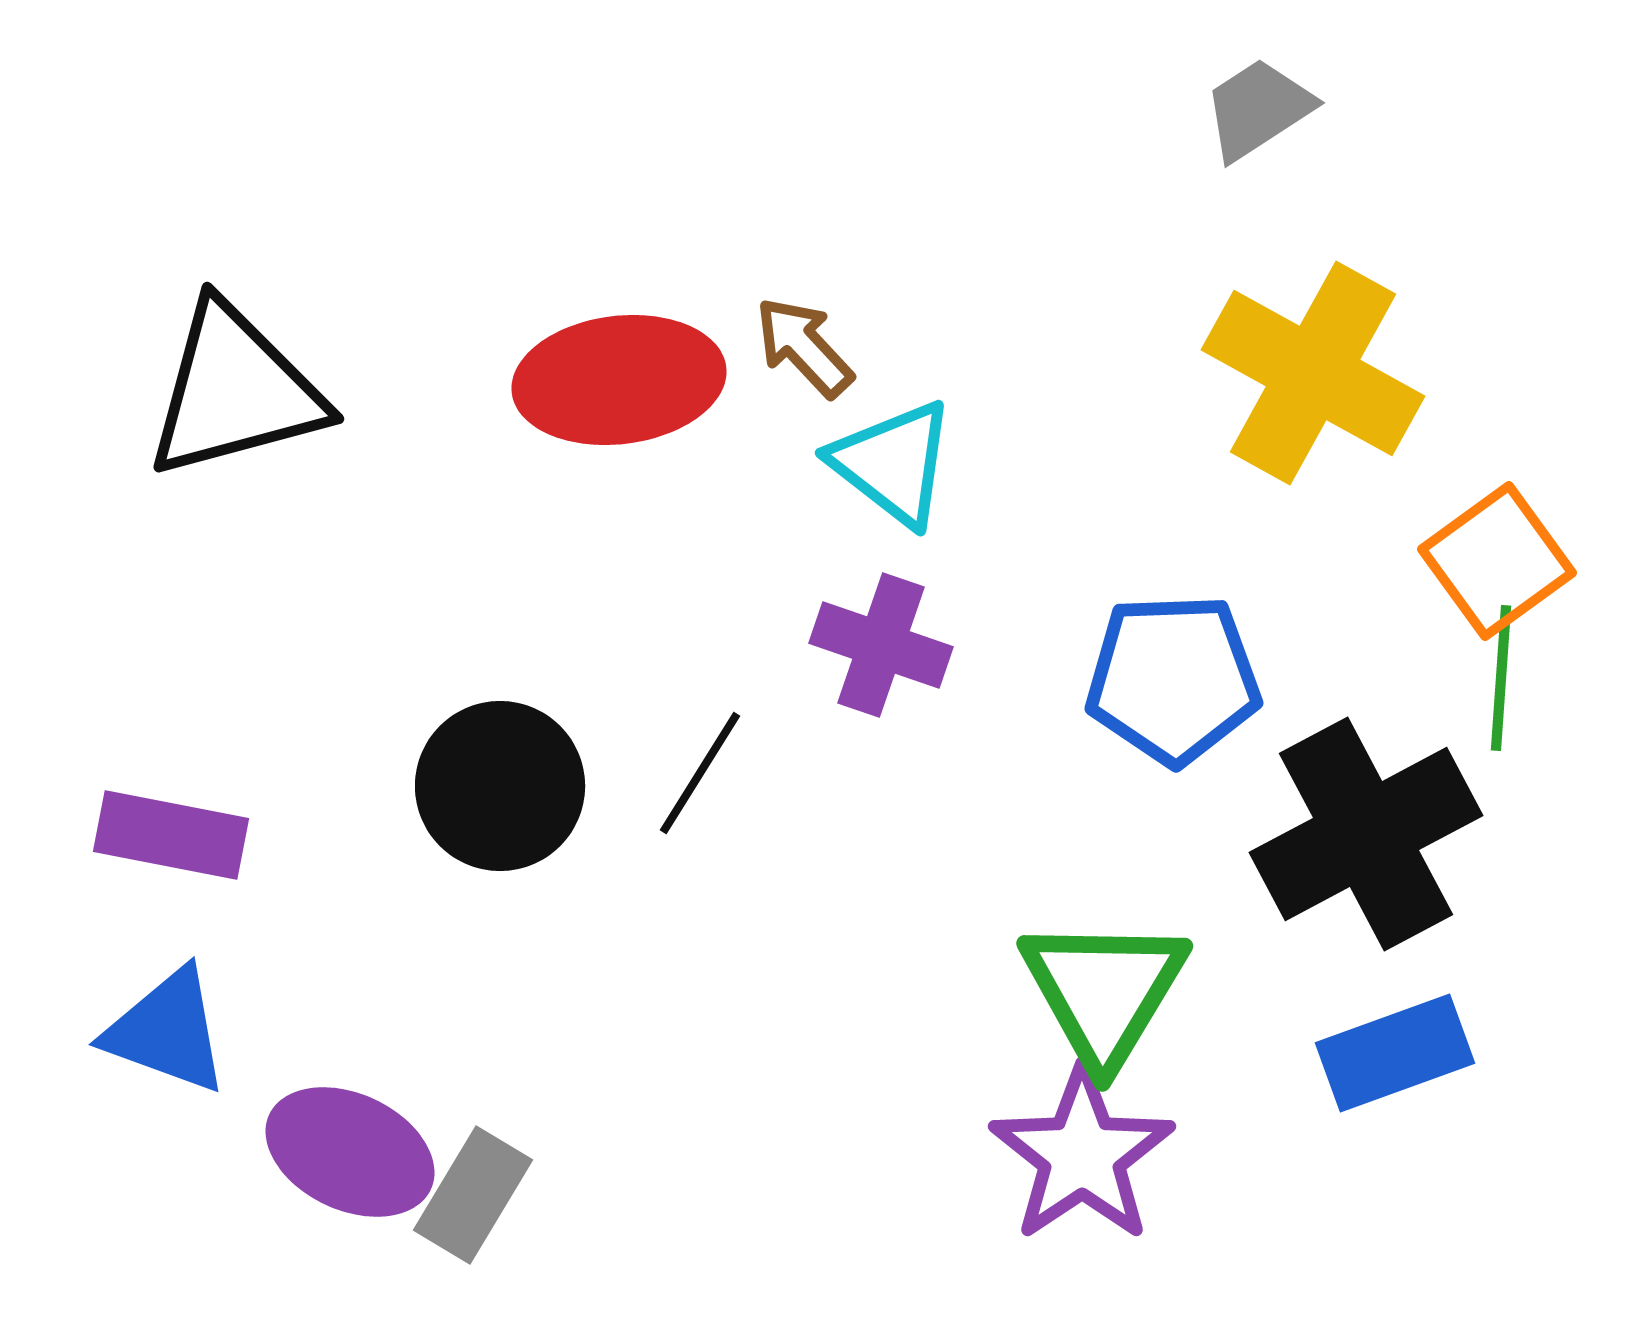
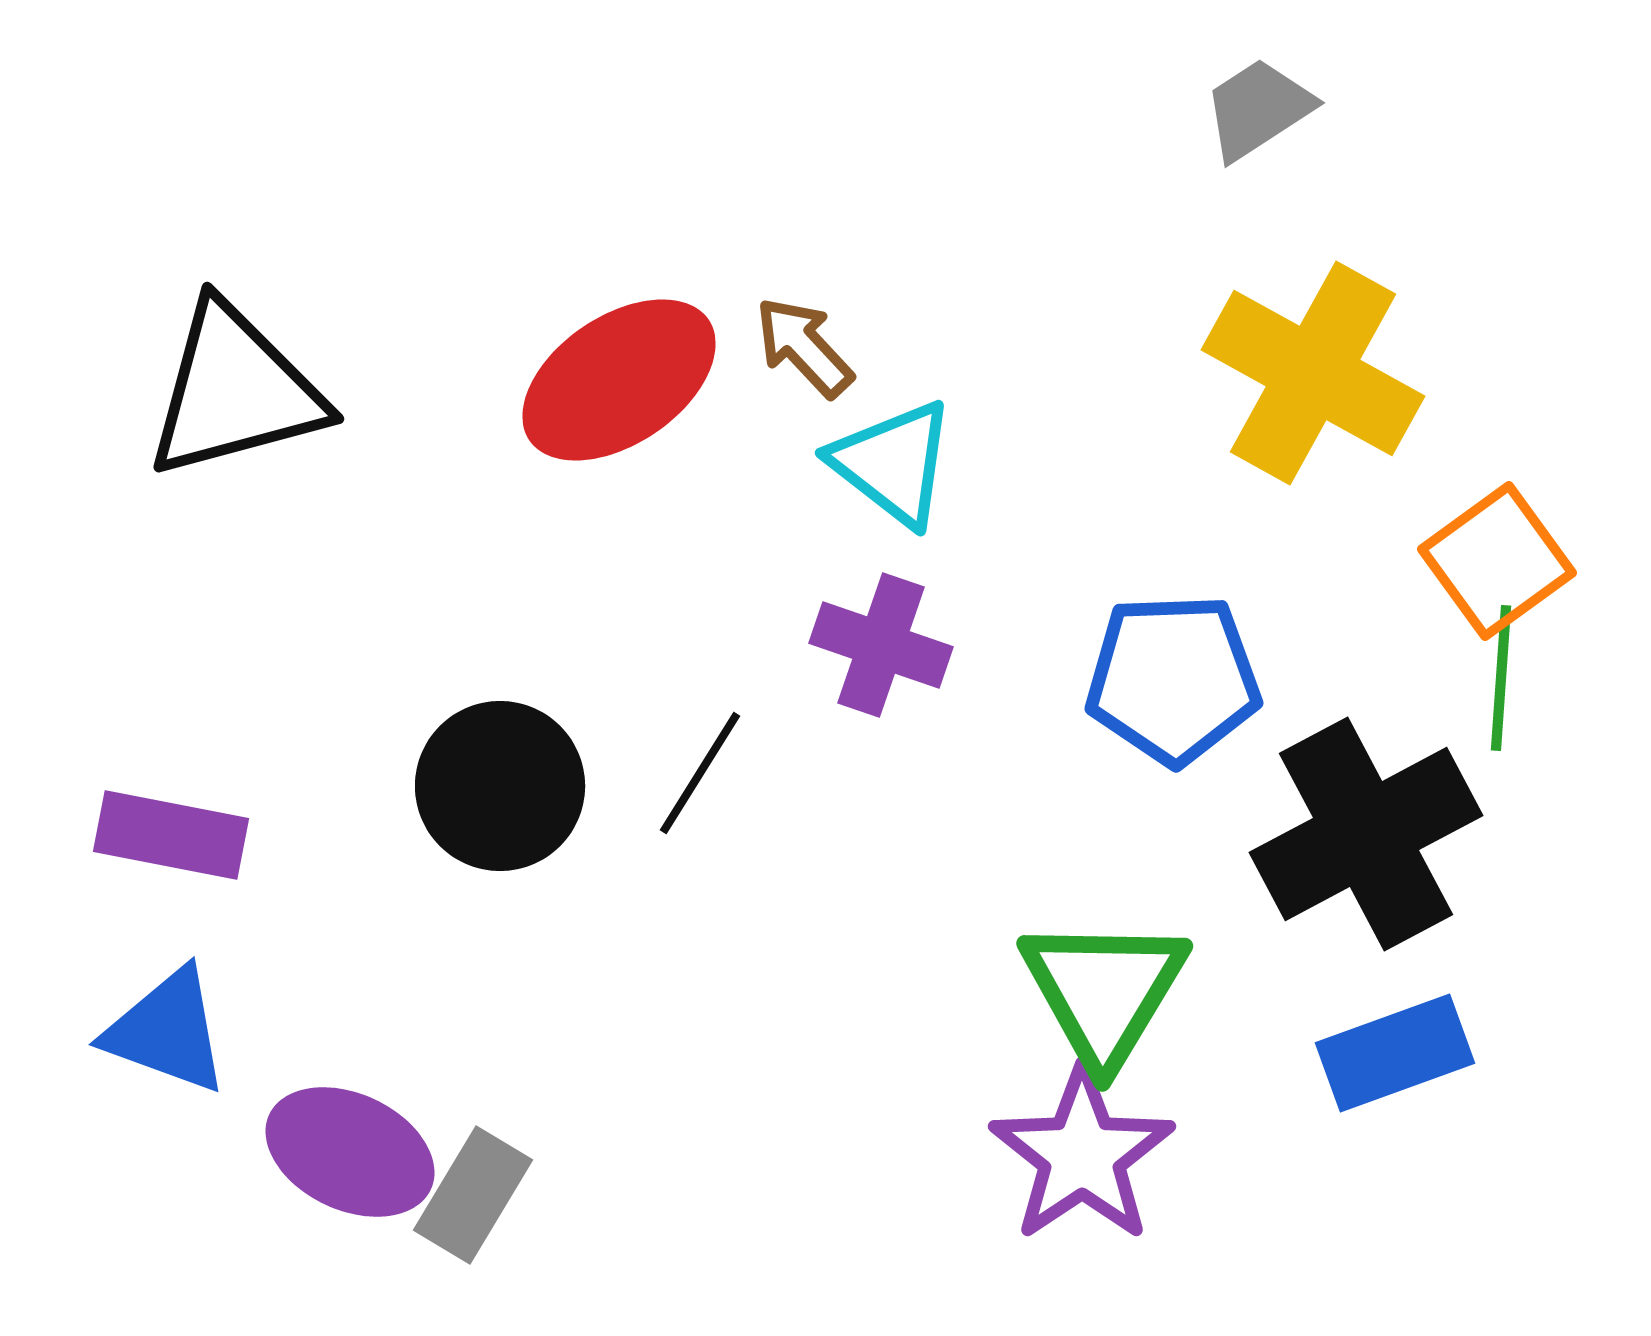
red ellipse: rotated 27 degrees counterclockwise
